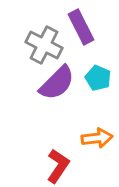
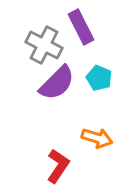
cyan pentagon: moved 1 px right
orange arrow: rotated 24 degrees clockwise
